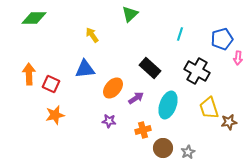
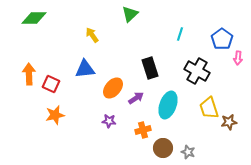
blue pentagon: rotated 20 degrees counterclockwise
black rectangle: rotated 30 degrees clockwise
gray star: rotated 24 degrees counterclockwise
